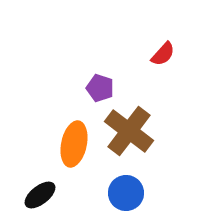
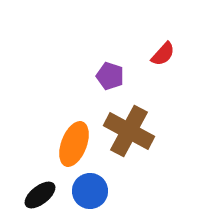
purple pentagon: moved 10 px right, 12 px up
brown cross: rotated 9 degrees counterclockwise
orange ellipse: rotated 9 degrees clockwise
blue circle: moved 36 px left, 2 px up
